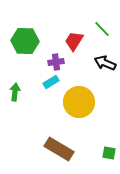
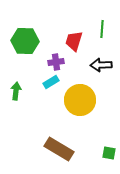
green line: rotated 48 degrees clockwise
red trapezoid: rotated 15 degrees counterclockwise
black arrow: moved 4 px left, 2 px down; rotated 25 degrees counterclockwise
green arrow: moved 1 px right, 1 px up
yellow circle: moved 1 px right, 2 px up
